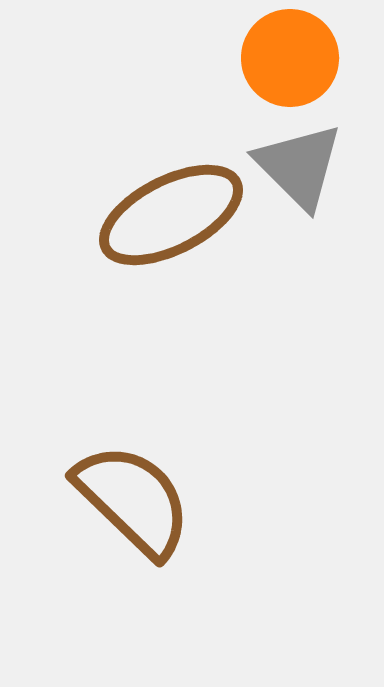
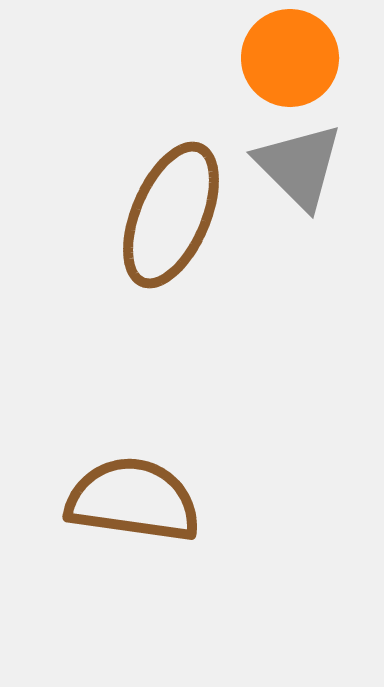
brown ellipse: rotated 40 degrees counterclockwise
brown semicircle: rotated 36 degrees counterclockwise
